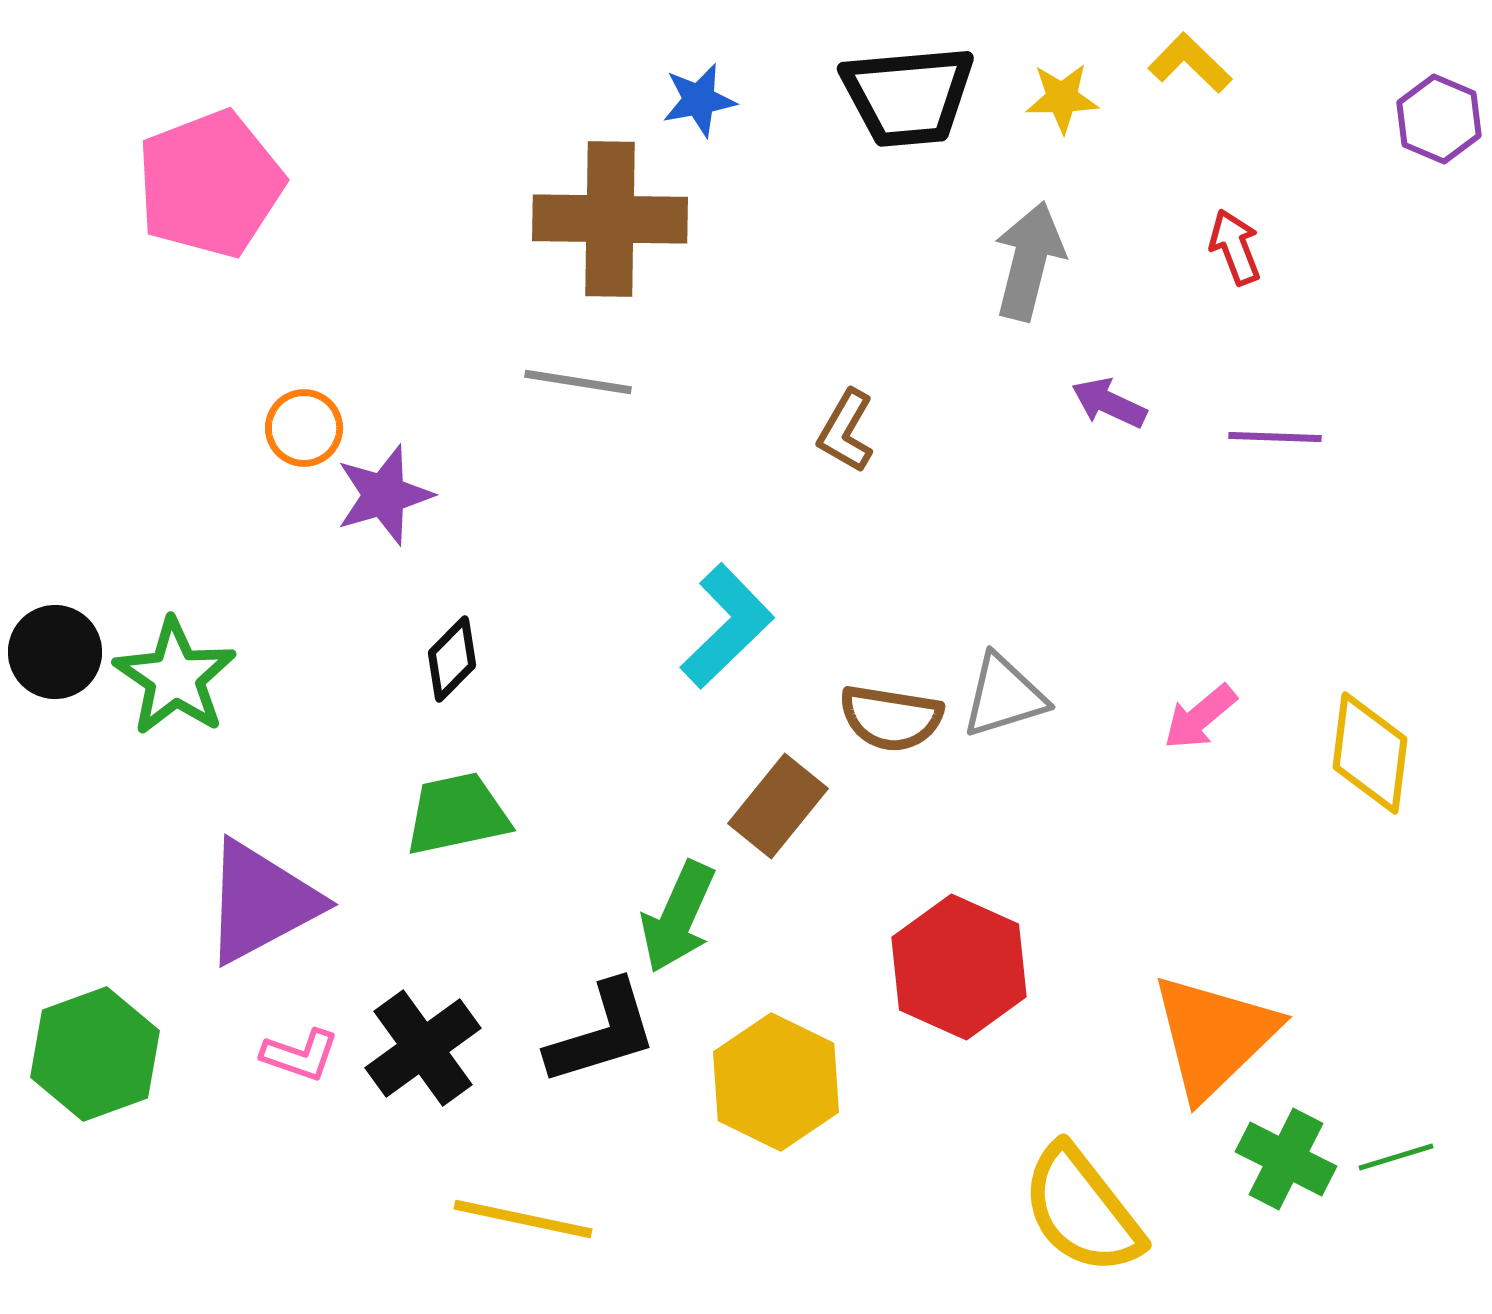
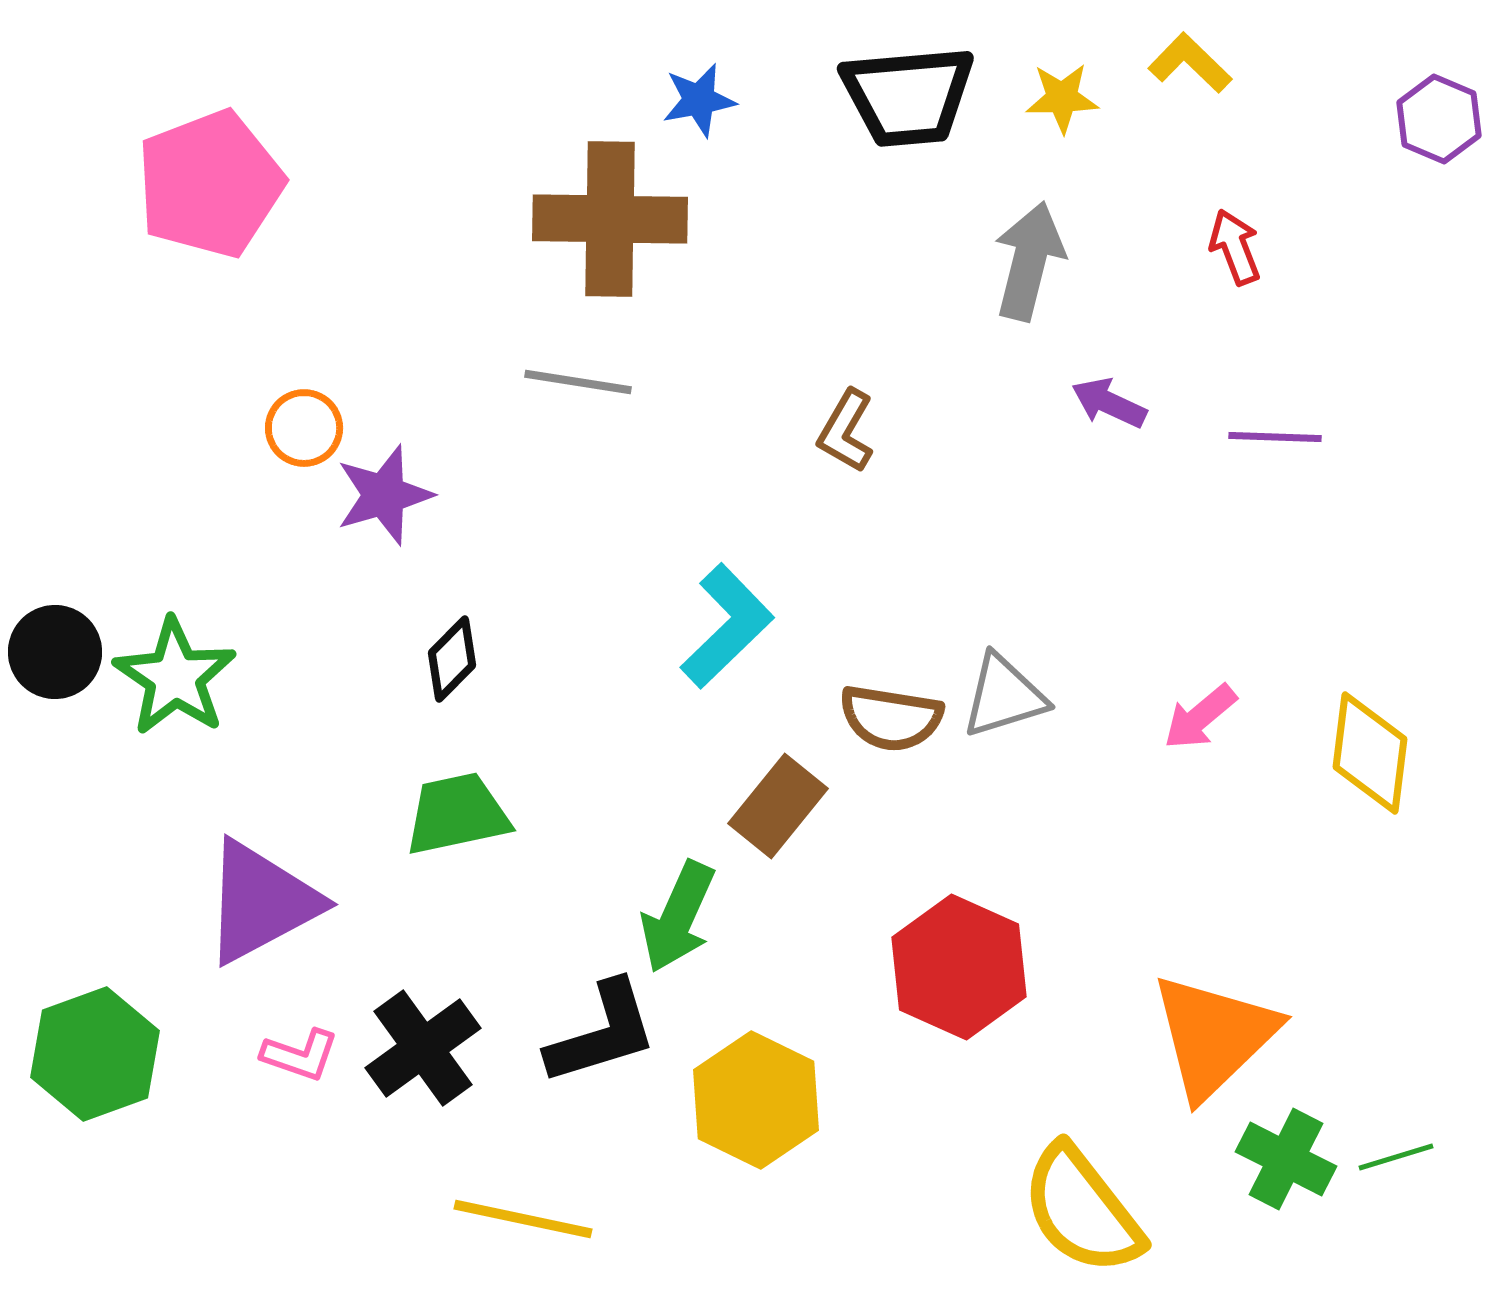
yellow hexagon: moved 20 px left, 18 px down
